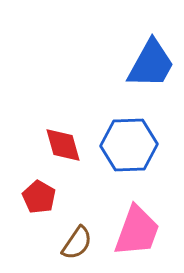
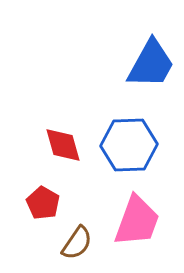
red pentagon: moved 4 px right, 6 px down
pink trapezoid: moved 10 px up
